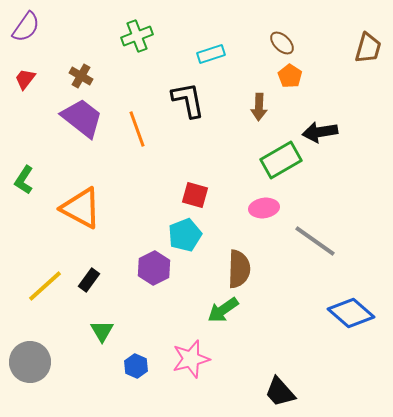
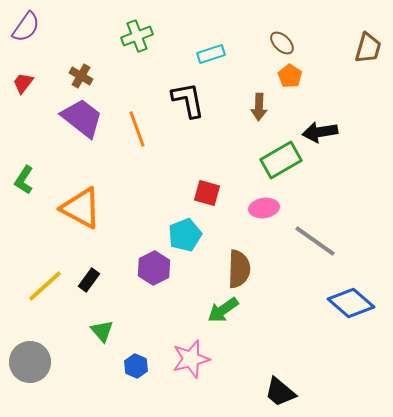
red trapezoid: moved 2 px left, 4 px down
red square: moved 12 px right, 2 px up
blue diamond: moved 10 px up
green triangle: rotated 10 degrees counterclockwise
black trapezoid: rotated 8 degrees counterclockwise
